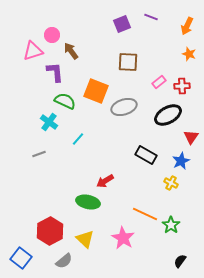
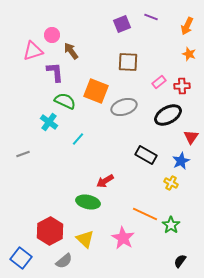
gray line: moved 16 px left
